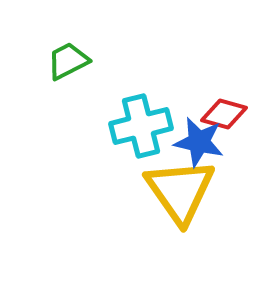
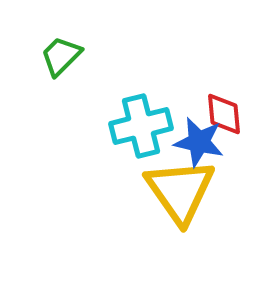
green trapezoid: moved 7 px left, 5 px up; rotated 18 degrees counterclockwise
red diamond: rotated 69 degrees clockwise
